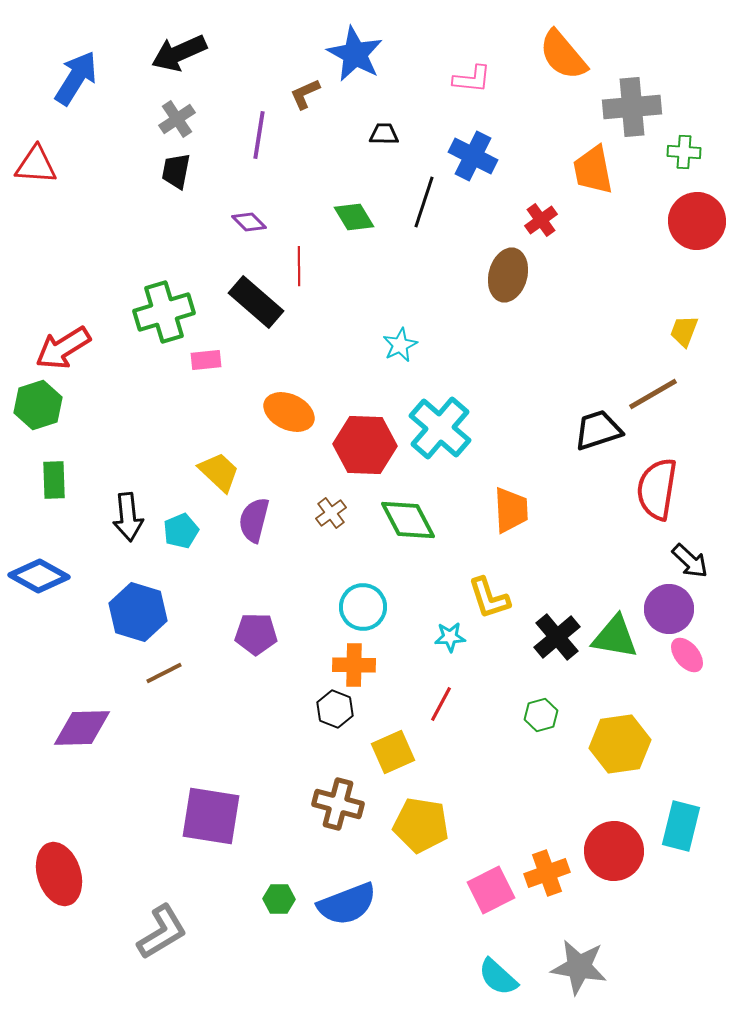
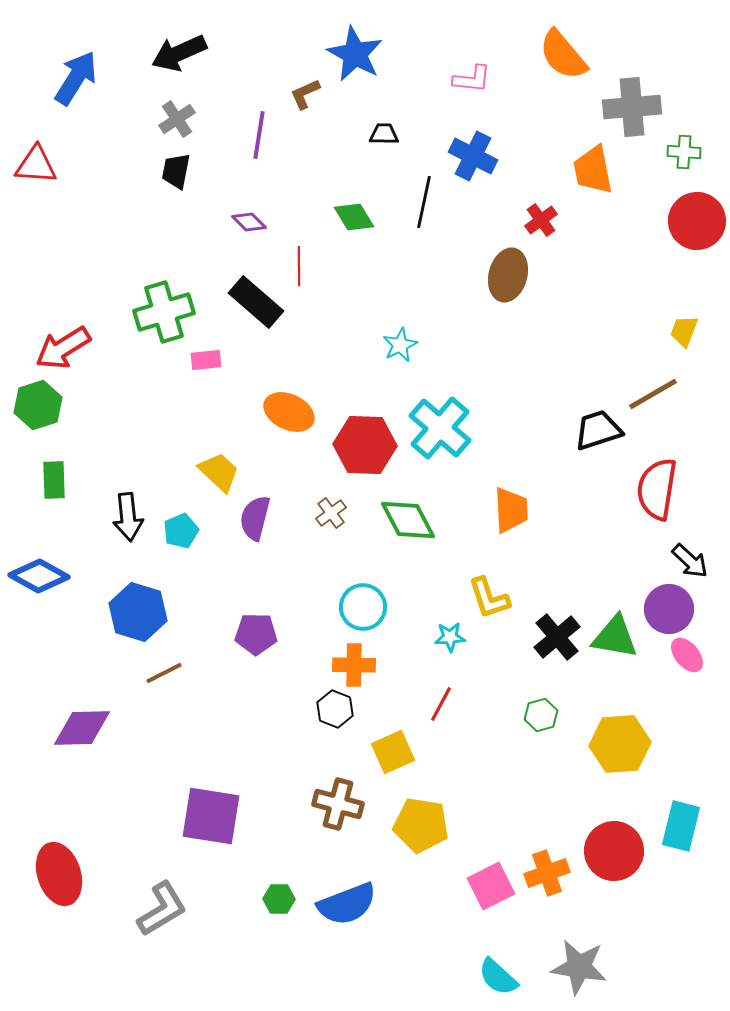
black line at (424, 202): rotated 6 degrees counterclockwise
purple semicircle at (254, 520): moved 1 px right, 2 px up
yellow hexagon at (620, 744): rotated 4 degrees clockwise
pink square at (491, 890): moved 4 px up
gray L-shape at (162, 932): moved 23 px up
